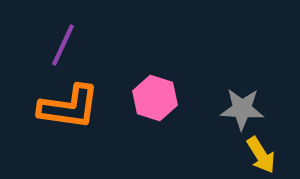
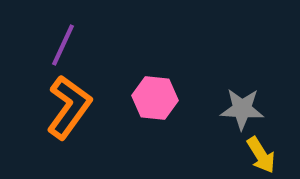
pink hexagon: rotated 12 degrees counterclockwise
orange L-shape: rotated 62 degrees counterclockwise
